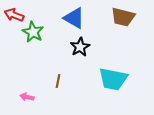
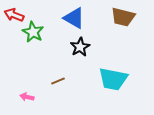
brown line: rotated 56 degrees clockwise
